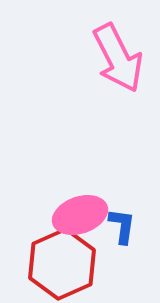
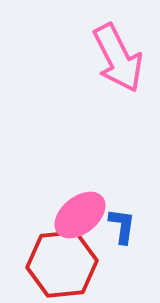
pink ellipse: rotated 20 degrees counterclockwise
red hexagon: rotated 18 degrees clockwise
